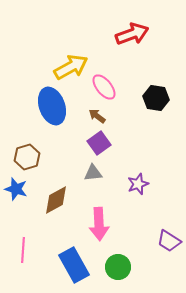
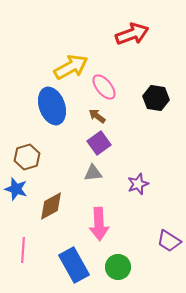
brown diamond: moved 5 px left, 6 px down
